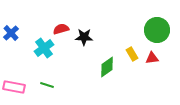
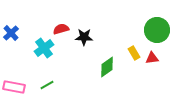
yellow rectangle: moved 2 px right, 1 px up
green line: rotated 48 degrees counterclockwise
